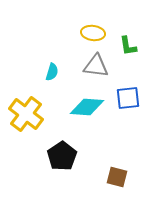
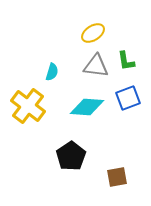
yellow ellipse: rotated 40 degrees counterclockwise
green L-shape: moved 2 px left, 15 px down
blue square: rotated 15 degrees counterclockwise
yellow cross: moved 2 px right, 8 px up
black pentagon: moved 9 px right
brown square: rotated 25 degrees counterclockwise
